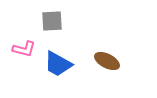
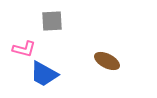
blue trapezoid: moved 14 px left, 10 px down
